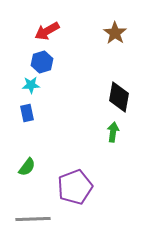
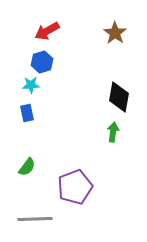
gray line: moved 2 px right
